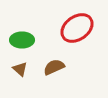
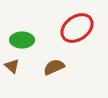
brown triangle: moved 8 px left, 3 px up
